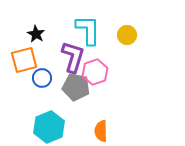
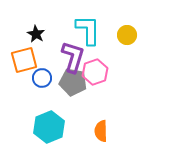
gray pentagon: moved 3 px left, 5 px up
